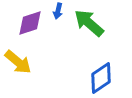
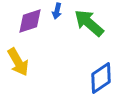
blue arrow: moved 1 px left
purple diamond: moved 2 px up
yellow arrow: rotated 20 degrees clockwise
